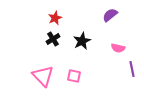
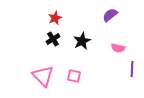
purple line: rotated 14 degrees clockwise
